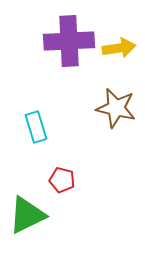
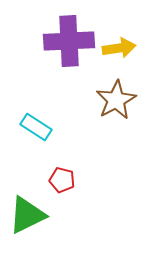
brown star: moved 8 px up; rotated 30 degrees clockwise
cyan rectangle: rotated 40 degrees counterclockwise
